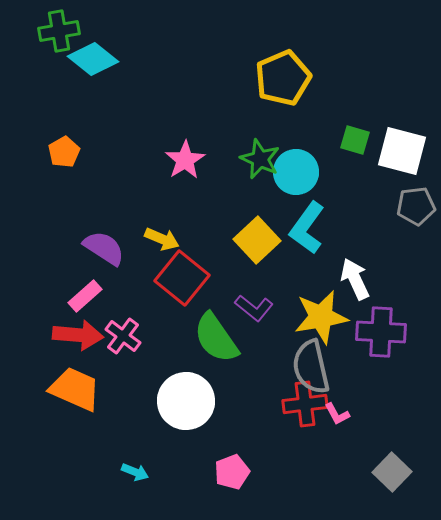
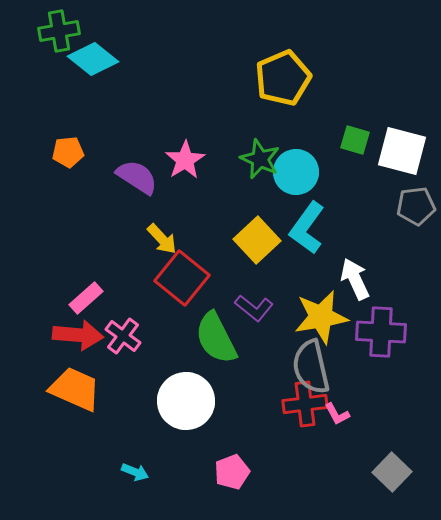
orange pentagon: moved 4 px right; rotated 24 degrees clockwise
yellow arrow: rotated 24 degrees clockwise
purple semicircle: moved 33 px right, 71 px up
pink rectangle: moved 1 px right, 2 px down
green semicircle: rotated 8 degrees clockwise
